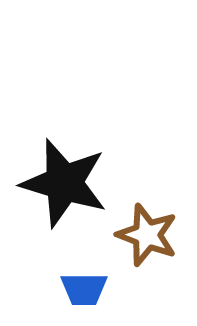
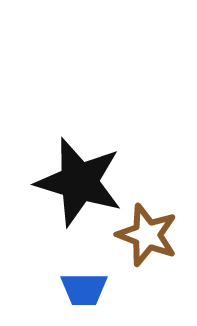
black star: moved 15 px right, 1 px up
